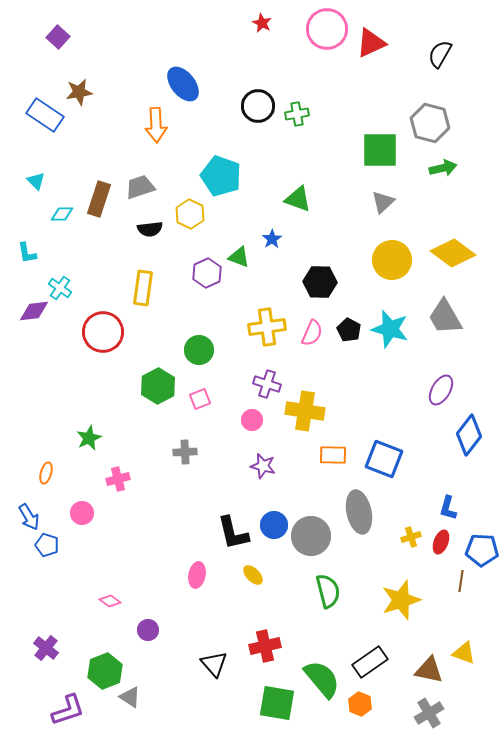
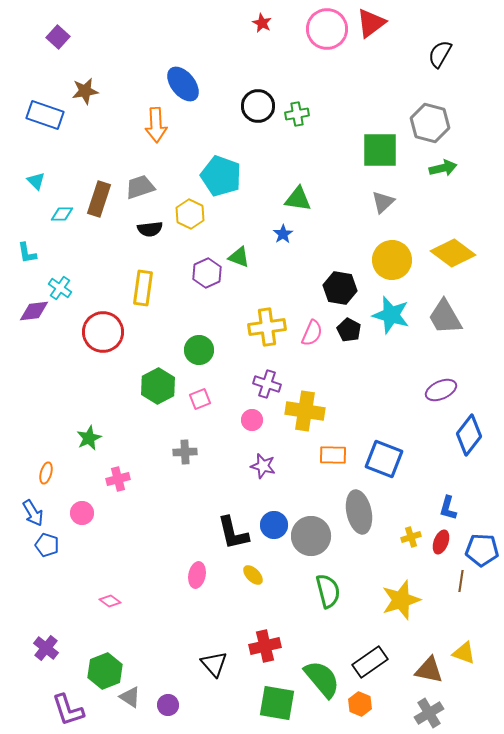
red triangle at (371, 43): moved 20 px up; rotated 12 degrees counterclockwise
brown star at (79, 92): moved 6 px right, 1 px up
blue rectangle at (45, 115): rotated 15 degrees counterclockwise
green triangle at (298, 199): rotated 12 degrees counterclockwise
blue star at (272, 239): moved 11 px right, 5 px up
black hexagon at (320, 282): moved 20 px right, 6 px down; rotated 8 degrees clockwise
cyan star at (390, 329): moved 1 px right, 14 px up
purple ellipse at (441, 390): rotated 36 degrees clockwise
blue arrow at (29, 517): moved 4 px right, 4 px up
purple circle at (148, 630): moved 20 px right, 75 px down
purple L-shape at (68, 710): rotated 90 degrees clockwise
